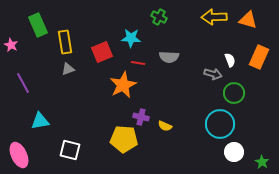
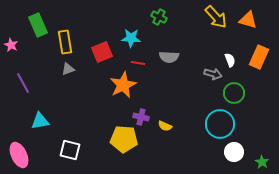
yellow arrow: moved 2 px right; rotated 130 degrees counterclockwise
